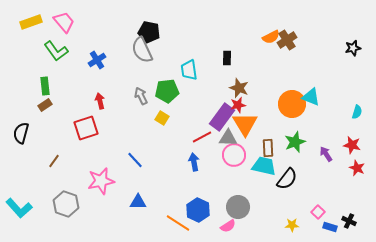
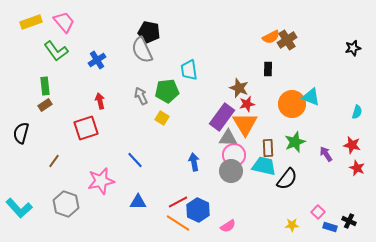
black rectangle at (227, 58): moved 41 px right, 11 px down
red star at (238, 105): moved 9 px right, 1 px up
red line at (202, 137): moved 24 px left, 65 px down
gray circle at (238, 207): moved 7 px left, 36 px up
